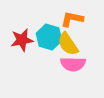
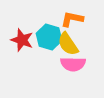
red star: rotated 30 degrees clockwise
